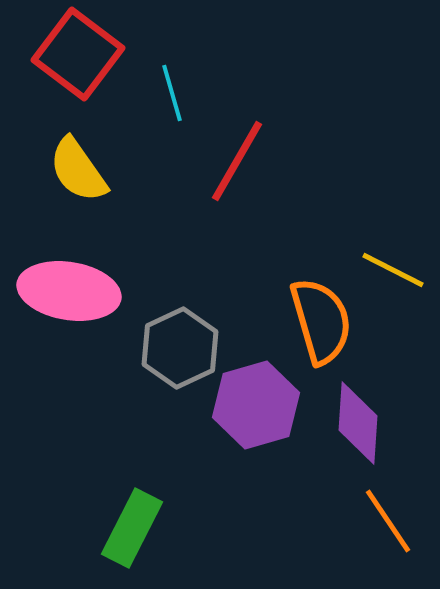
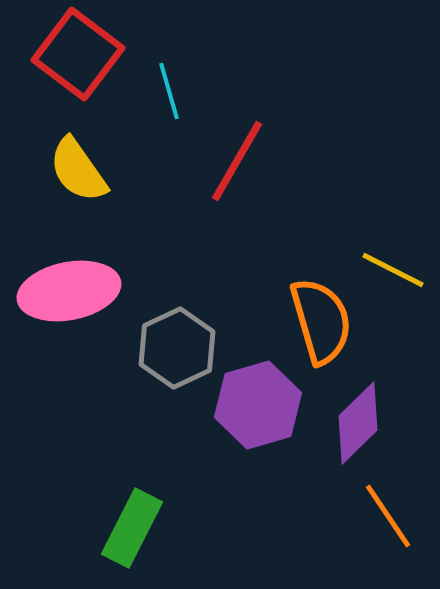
cyan line: moved 3 px left, 2 px up
pink ellipse: rotated 20 degrees counterclockwise
gray hexagon: moved 3 px left
purple hexagon: moved 2 px right
purple diamond: rotated 42 degrees clockwise
orange line: moved 5 px up
